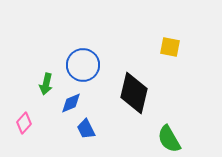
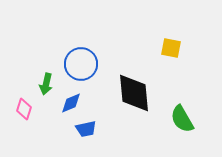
yellow square: moved 1 px right, 1 px down
blue circle: moved 2 px left, 1 px up
black diamond: rotated 18 degrees counterclockwise
pink diamond: moved 14 px up; rotated 25 degrees counterclockwise
blue trapezoid: rotated 75 degrees counterclockwise
green semicircle: moved 13 px right, 20 px up
